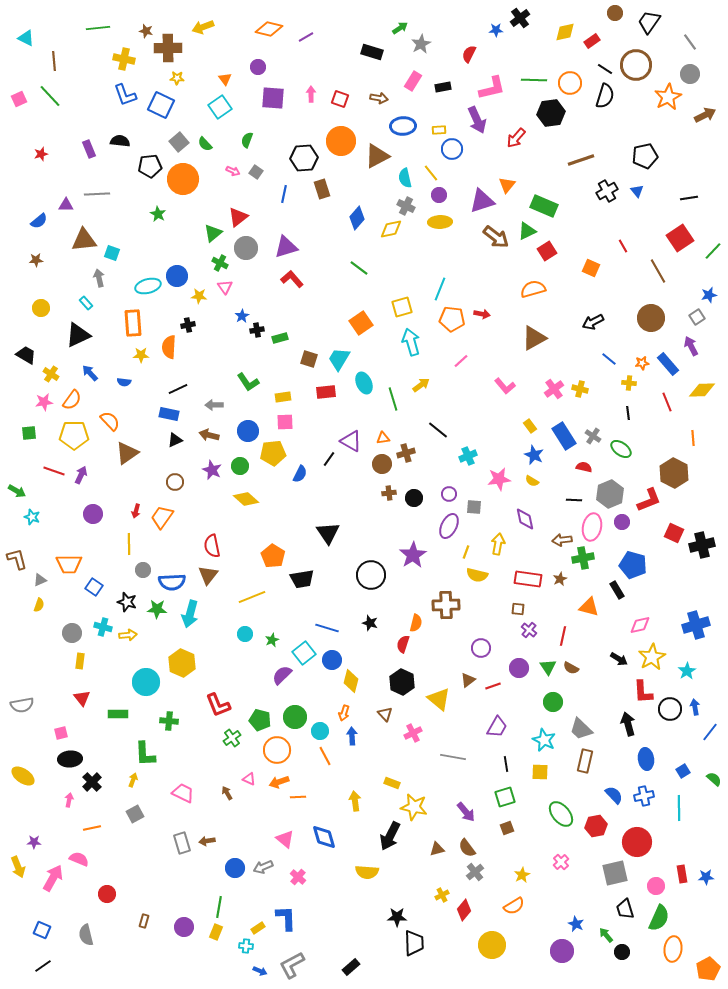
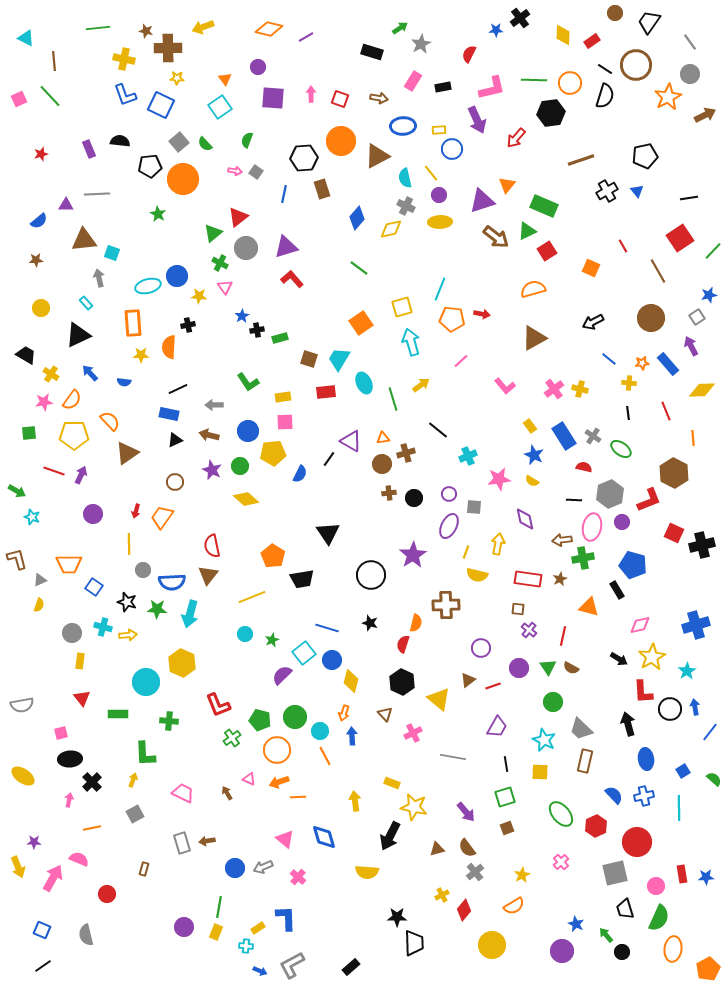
yellow diamond at (565, 32): moved 2 px left, 3 px down; rotated 75 degrees counterclockwise
pink arrow at (233, 171): moved 2 px right; rotated 16 degrees counterclockwise
red line at (667, 402): moved 1 px left, 9 px down
red hexagon at (596, 826): rotated 15 degrees counterclockwise
brown rectangle at (144, 921): moved 52 px up
